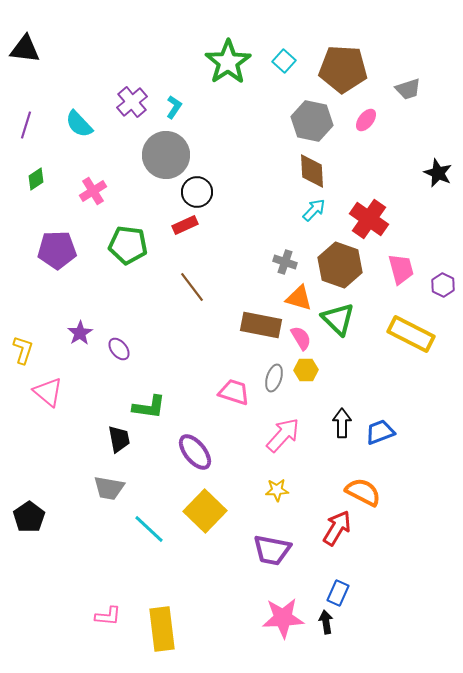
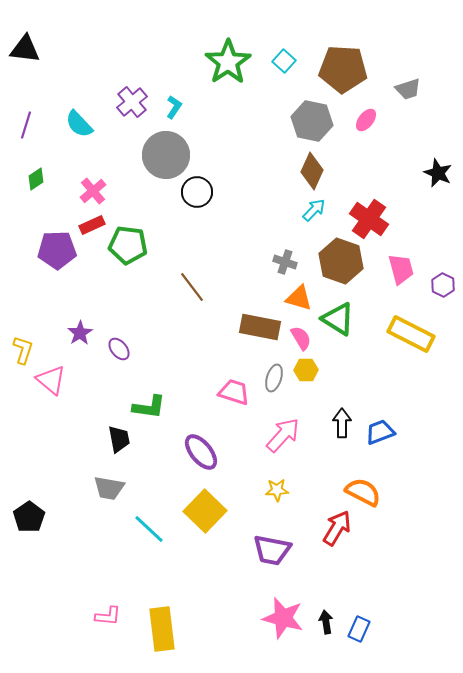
brown diamond at (312, 171): rotated 27 degrees clockwise
pink cross at (93, 191): rotated 8 degrees counterclockwise
red rectangle at (185, 225): moved 93 px left
brown hexagon at (340, 265): moved 1 px right, 4 px up
green triangle at (338, 319): rotated 12 degrees counterclockwise
brown rectangle at (261, 325): moved 1 px left, 2 px down
pink triangle at (48, 392): moved 3 px right, 12 px up
purple ellipse at (195, 452): moved 6 px right
blue rectangle at (338, 593): moved 21 px right, 36 px down
pink star at (283, 618): rotated 18 degrees clockwise
